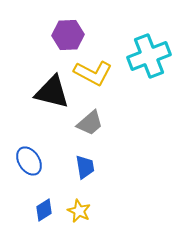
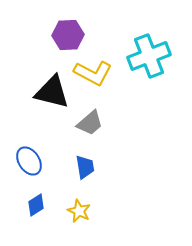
blue diamond: moved 8 px left, 5 px up
